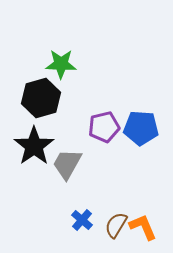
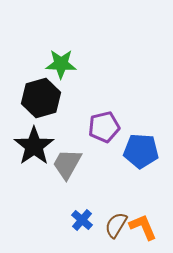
blue pentagon: moved 23 px down
